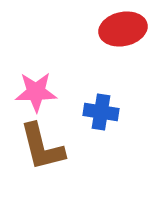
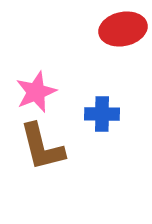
pink star: rotated 21 degrees counterclockwise
blue cross: moved 1 px right, 2 px down; rotated 8 degrees counterclockwise
